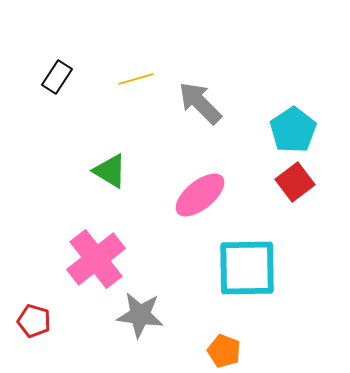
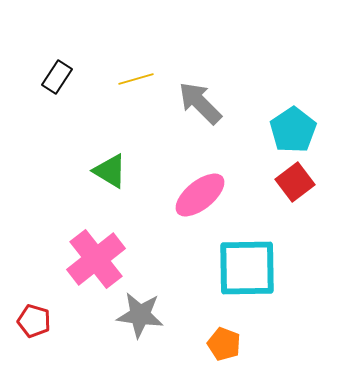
orange pentagon: moved 7 px up
